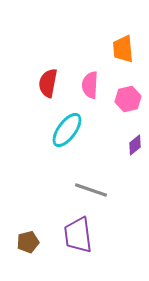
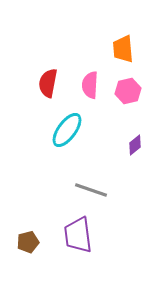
pink hexagon: moved 8 px up
